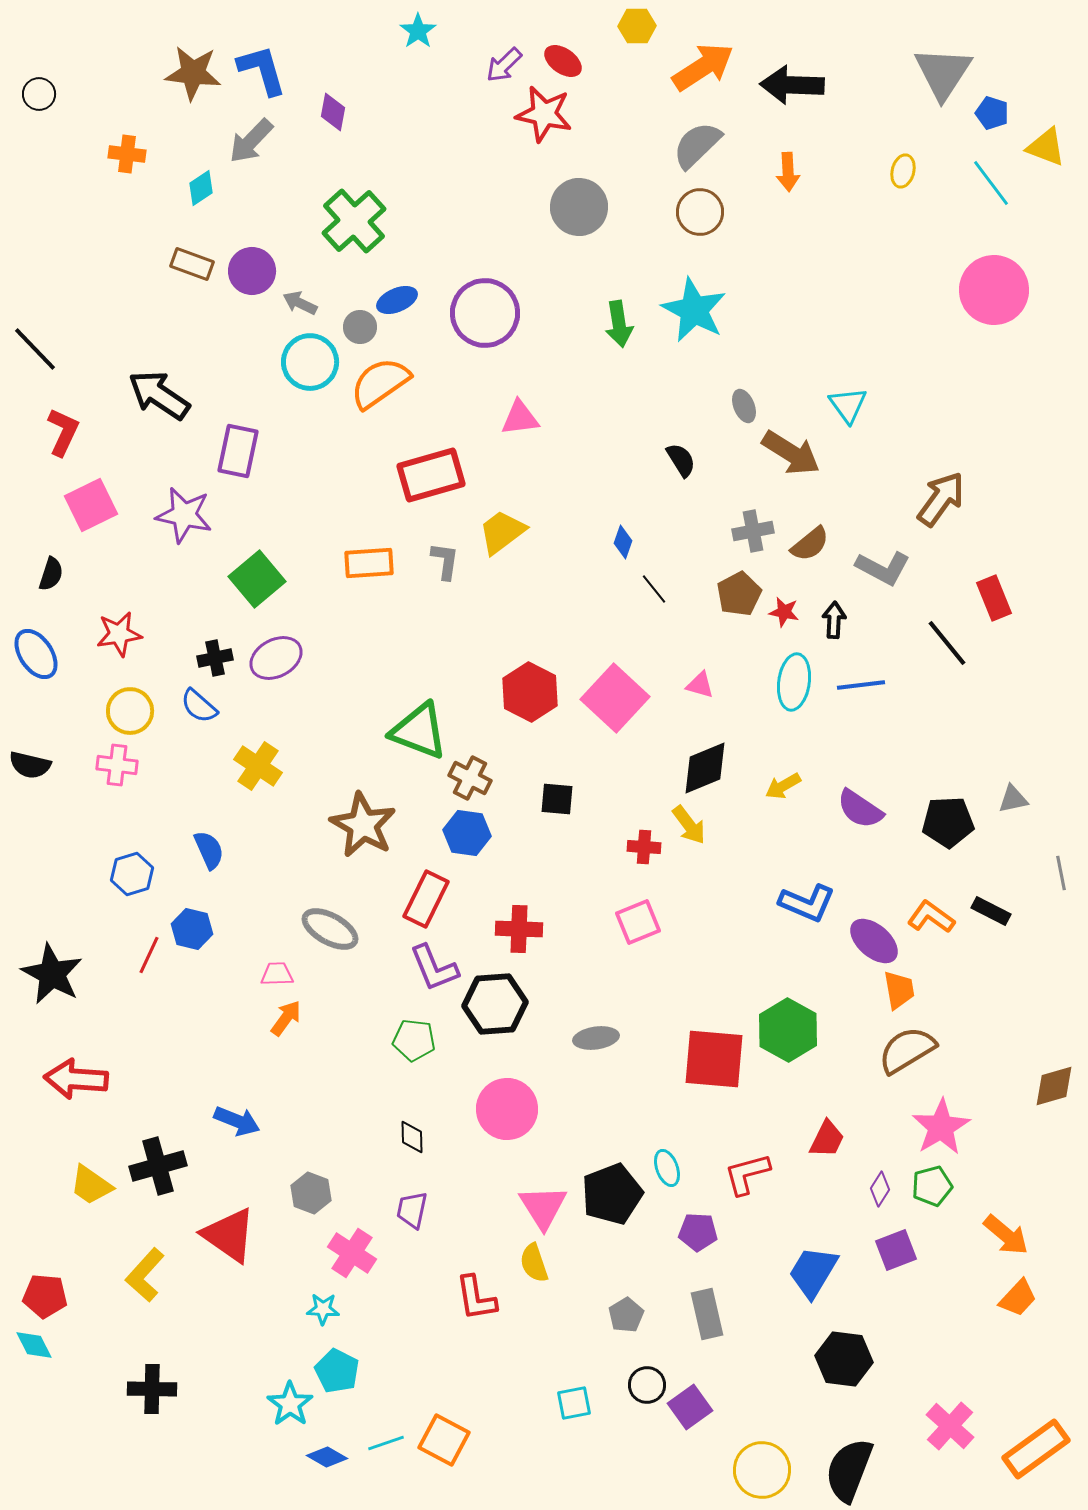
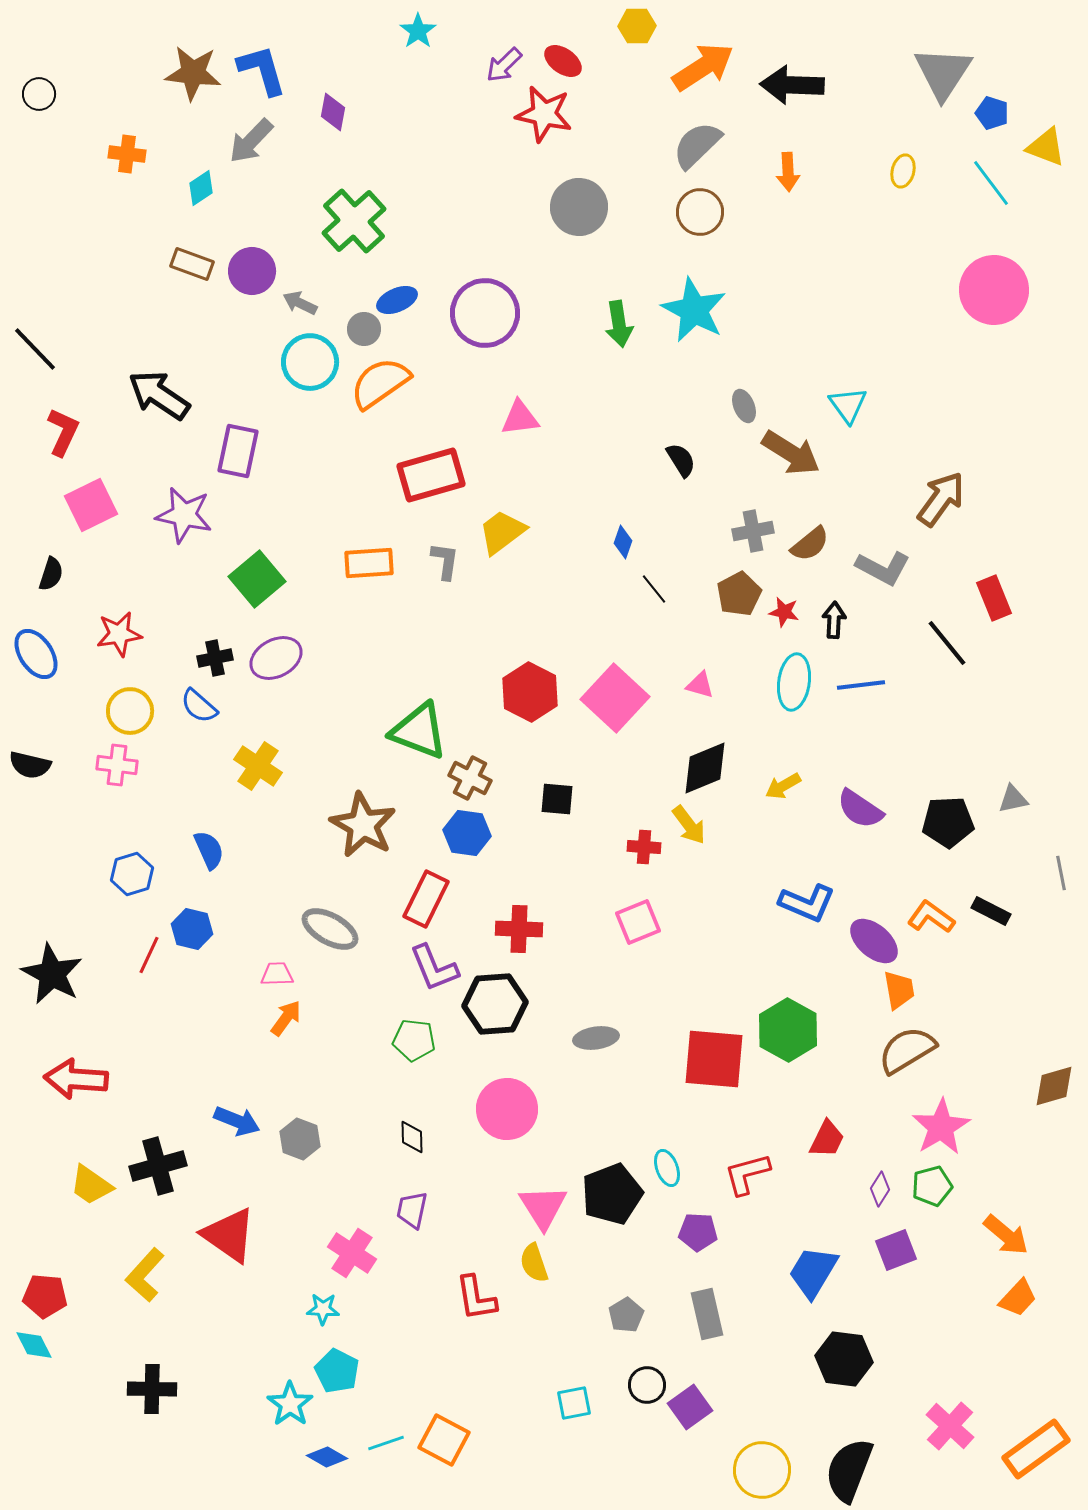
gray circle at (360, 327): moved 4 px right, 2 px down
gray hexagon at (311, 1193): moved 11 px left, 54 px up
